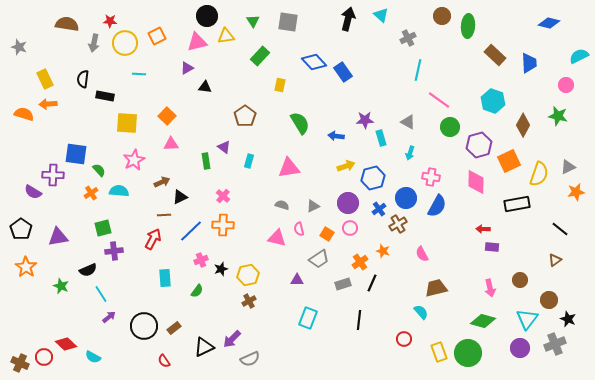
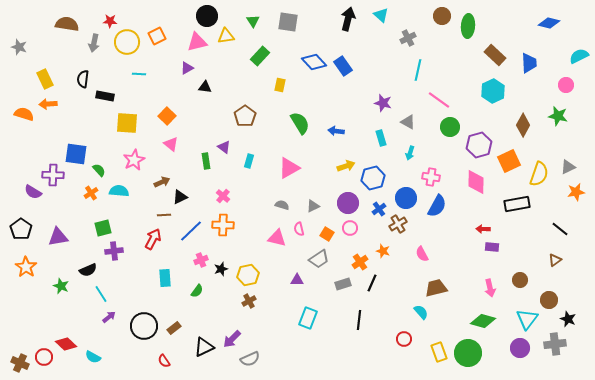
yellow circle at (125, 43): moved 2 px right, 1 px up
blue rectangle at (343, 72): moved 6 px up
cyan hexagon at (493, 101): moved 10 px up; rotated 15 degrees clockwise
purple star at (365, 120): moved 18 px right, 17 px up; rotated 18 degrees clockwise
blue arrow at (336, 136): moved 5 px up
pink triangle at (171, 144): rotated 42 degrees clockwise
pink triangle at (289, 168): rotated 20 degrees counterclockwise
gray cross at (555, 344): rotated 15 degrees clockwise
